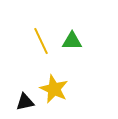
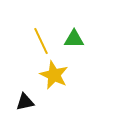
green triangle: moved 2 px right, 2 px up
yellow star: moved 14 px up
